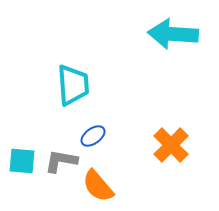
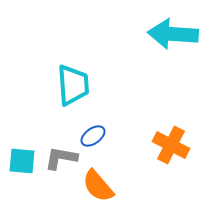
orange cross: rotated 18 degrees counterclockwise
gray L-shape: moved 3 px up
